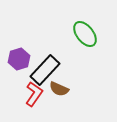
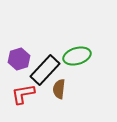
green ellipse: moved 8 px left, 22 px down; rotated 68 degrees counterclockwise
brown semicircle: rotated 72 degrees clockwise
red L-shape: moved 11 px left; rotated 135 degrees counterclockwise
